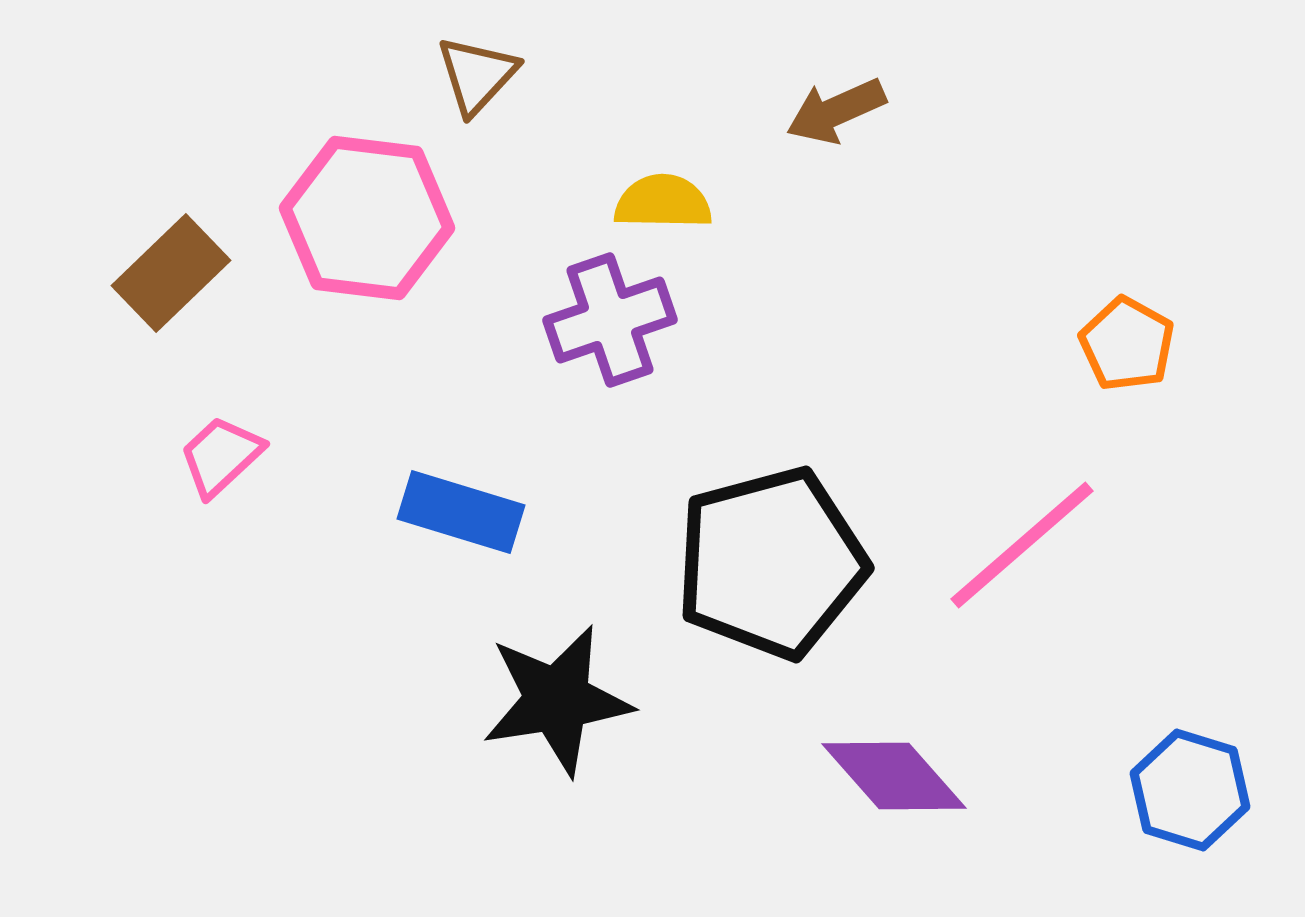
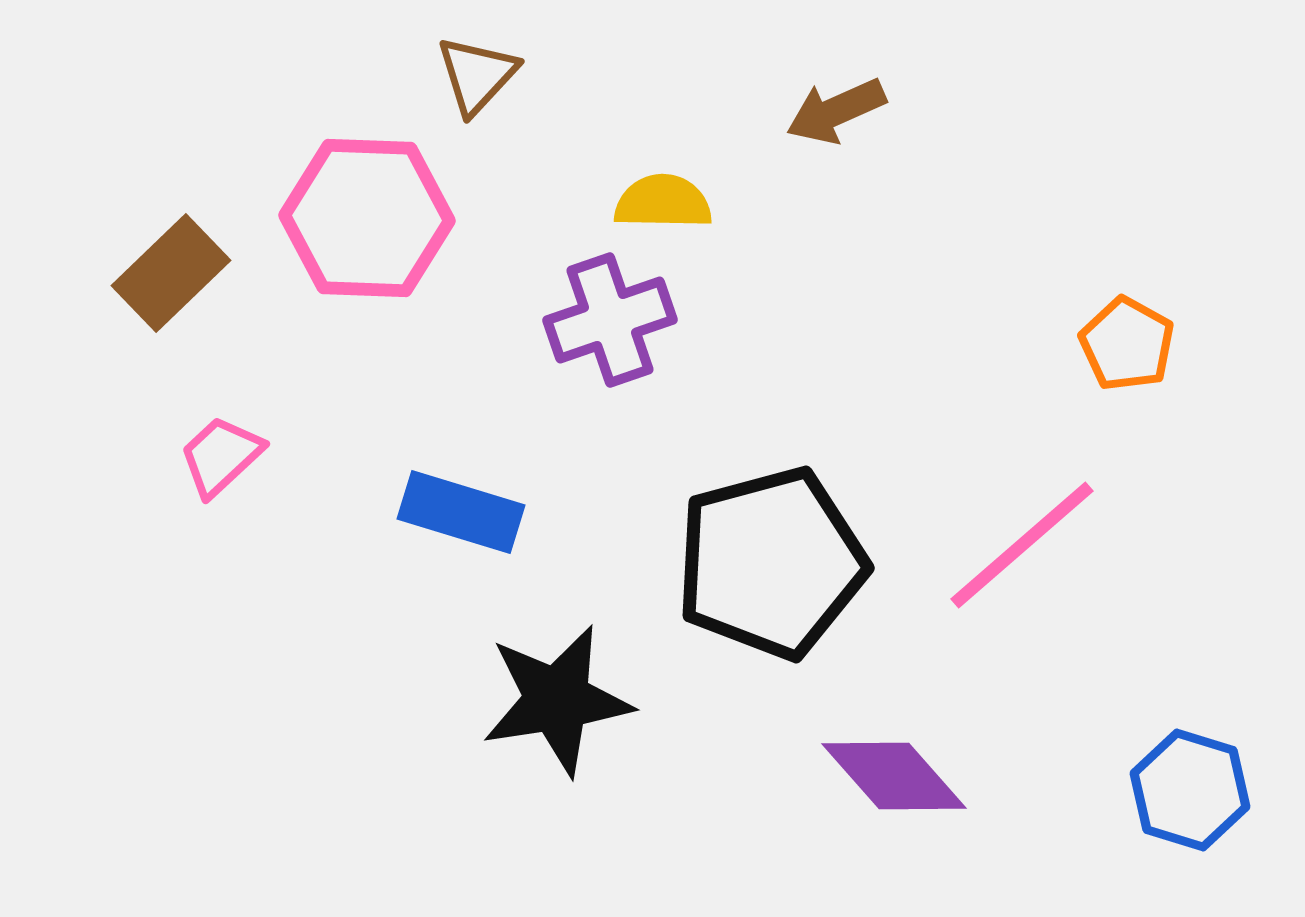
pink hexagon: rotated 5 degrees counterclockwise
